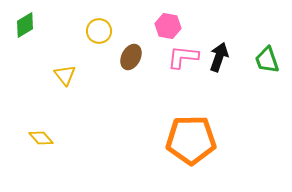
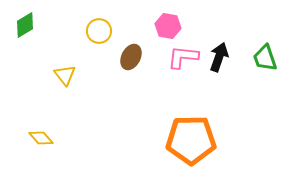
green trapezoid: moved 2 px left, 2 px up
